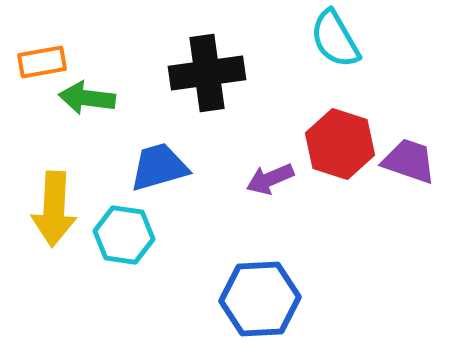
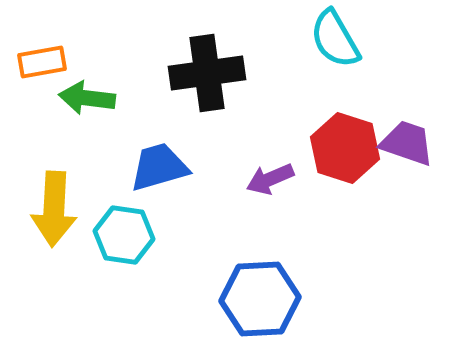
red hexagon: moved 5 px right, 4 px down
purple trapezoid: moved 2 px left, 18 px up
